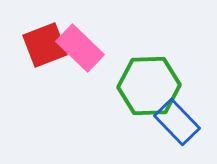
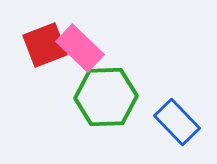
green hexagon: moved 43 px left, 11 px down
